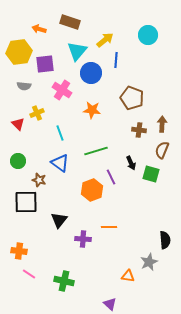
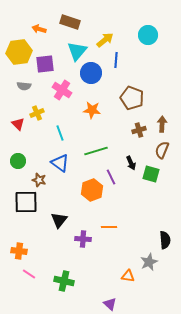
brown cross: rotated 24 degrees counterclockwise
